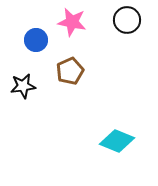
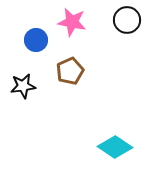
cyan diamond: moved 2 px left, 6 px down; rotated 12 degrees clockwise
